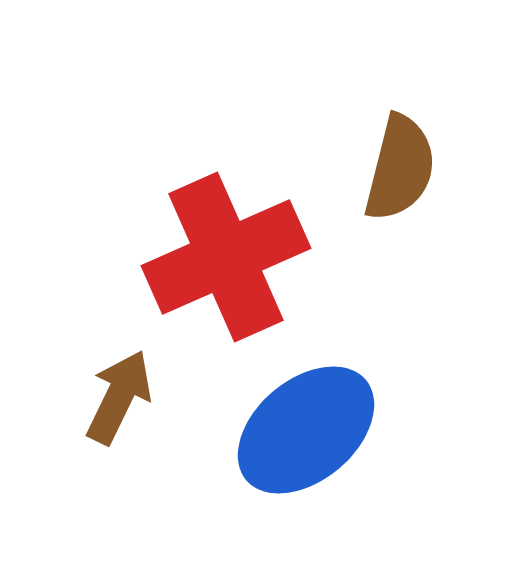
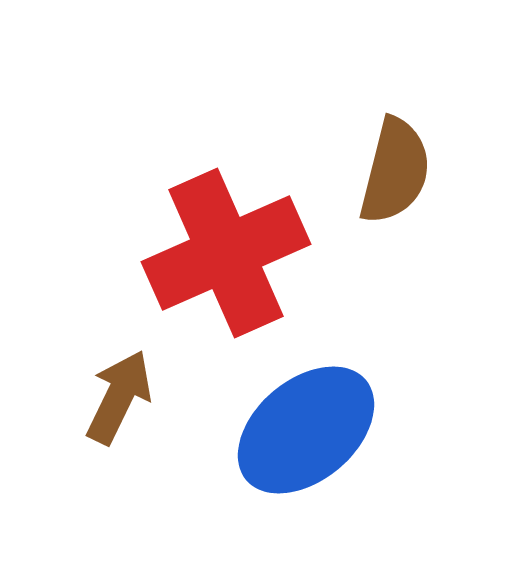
brown semicircle: moved 5 px left, 3 px down
red cross: moved 4 px up
